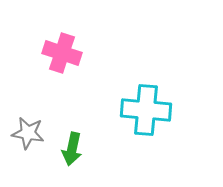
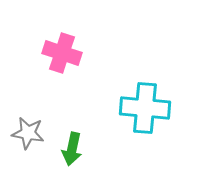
cyan cross: moved 1 px left, 2 px up
